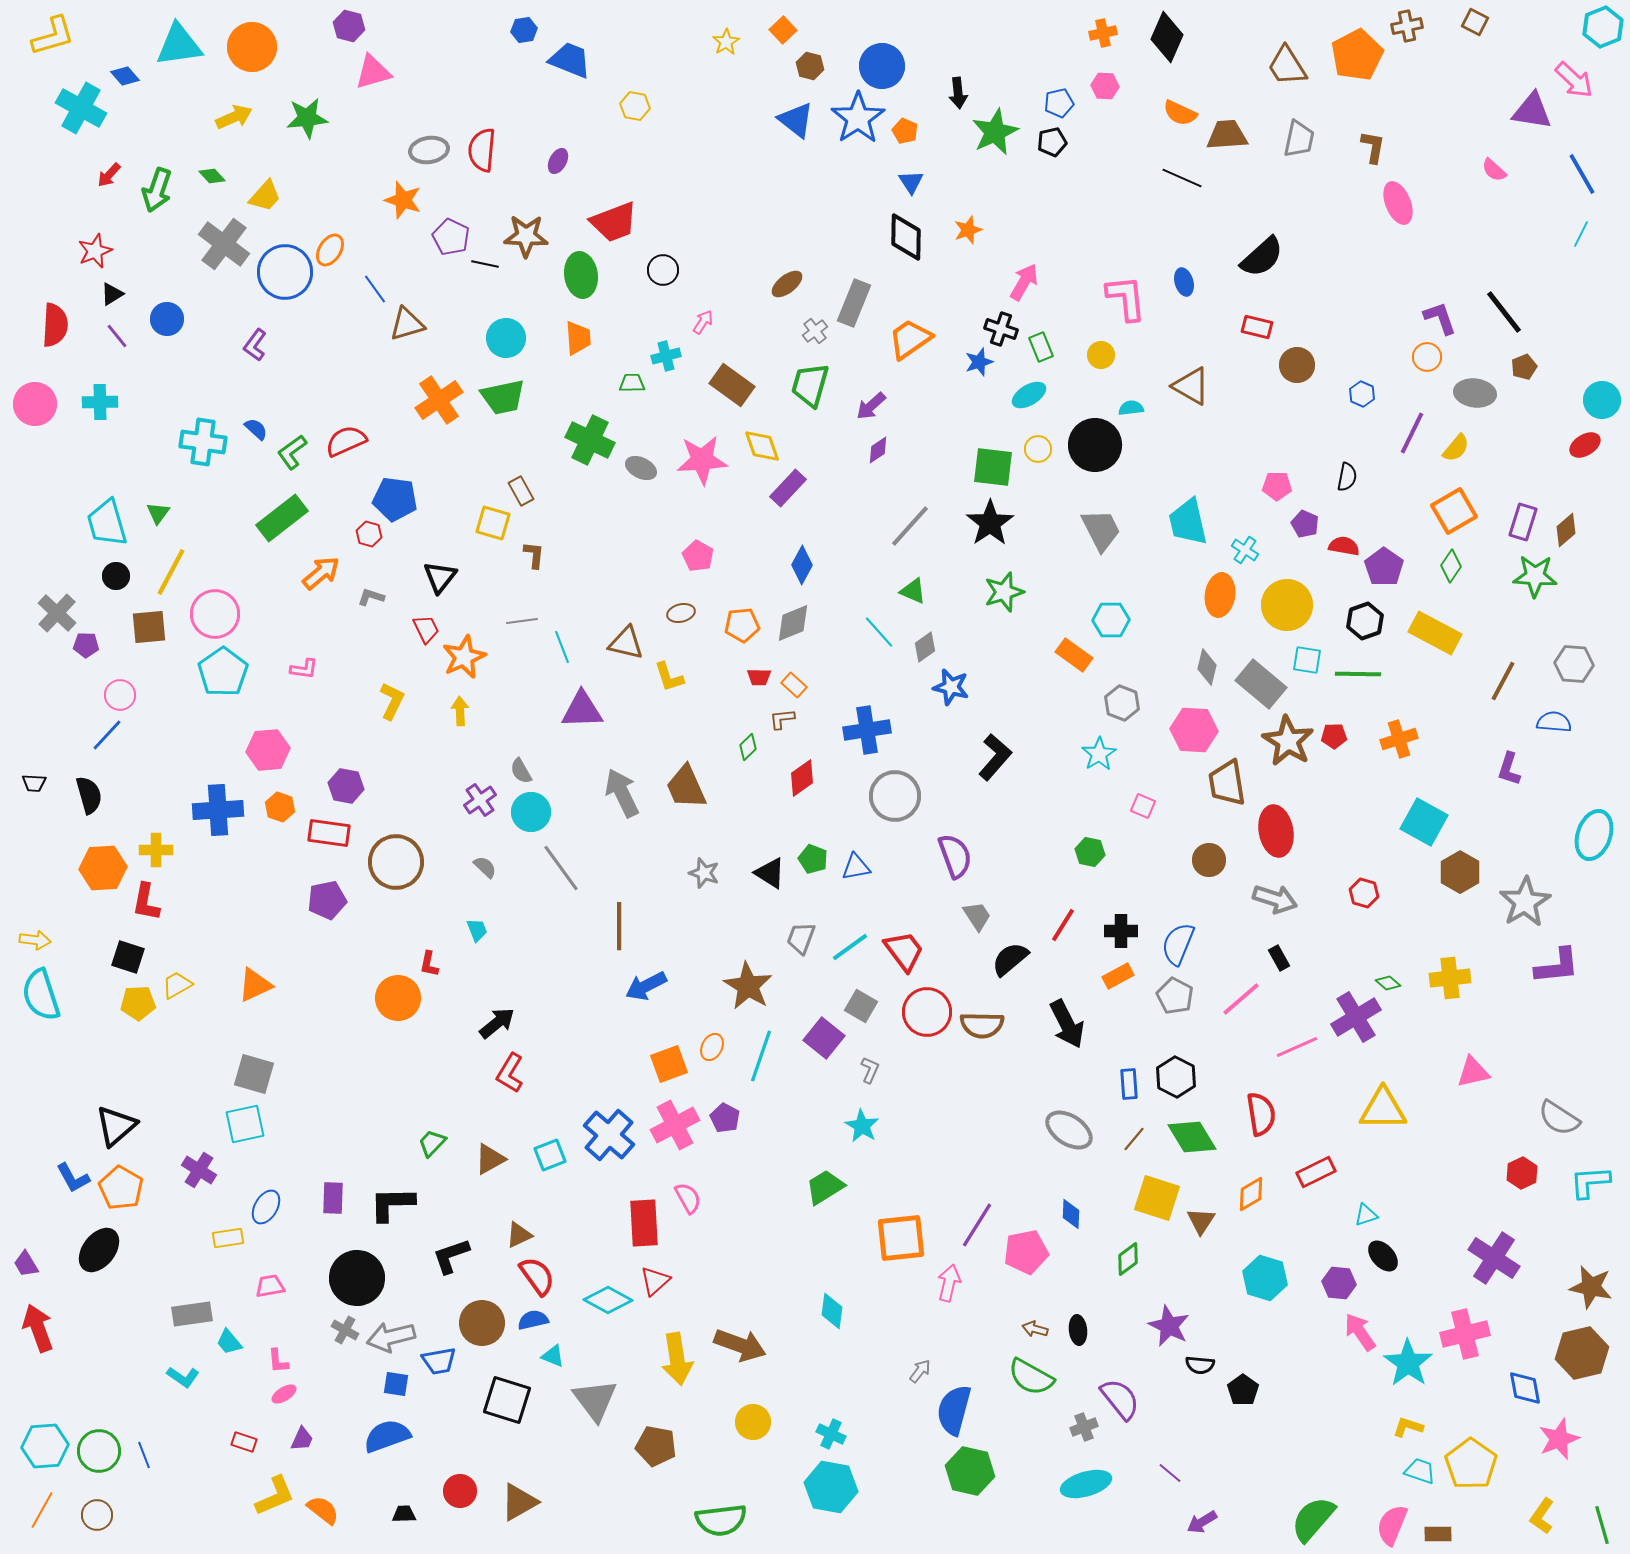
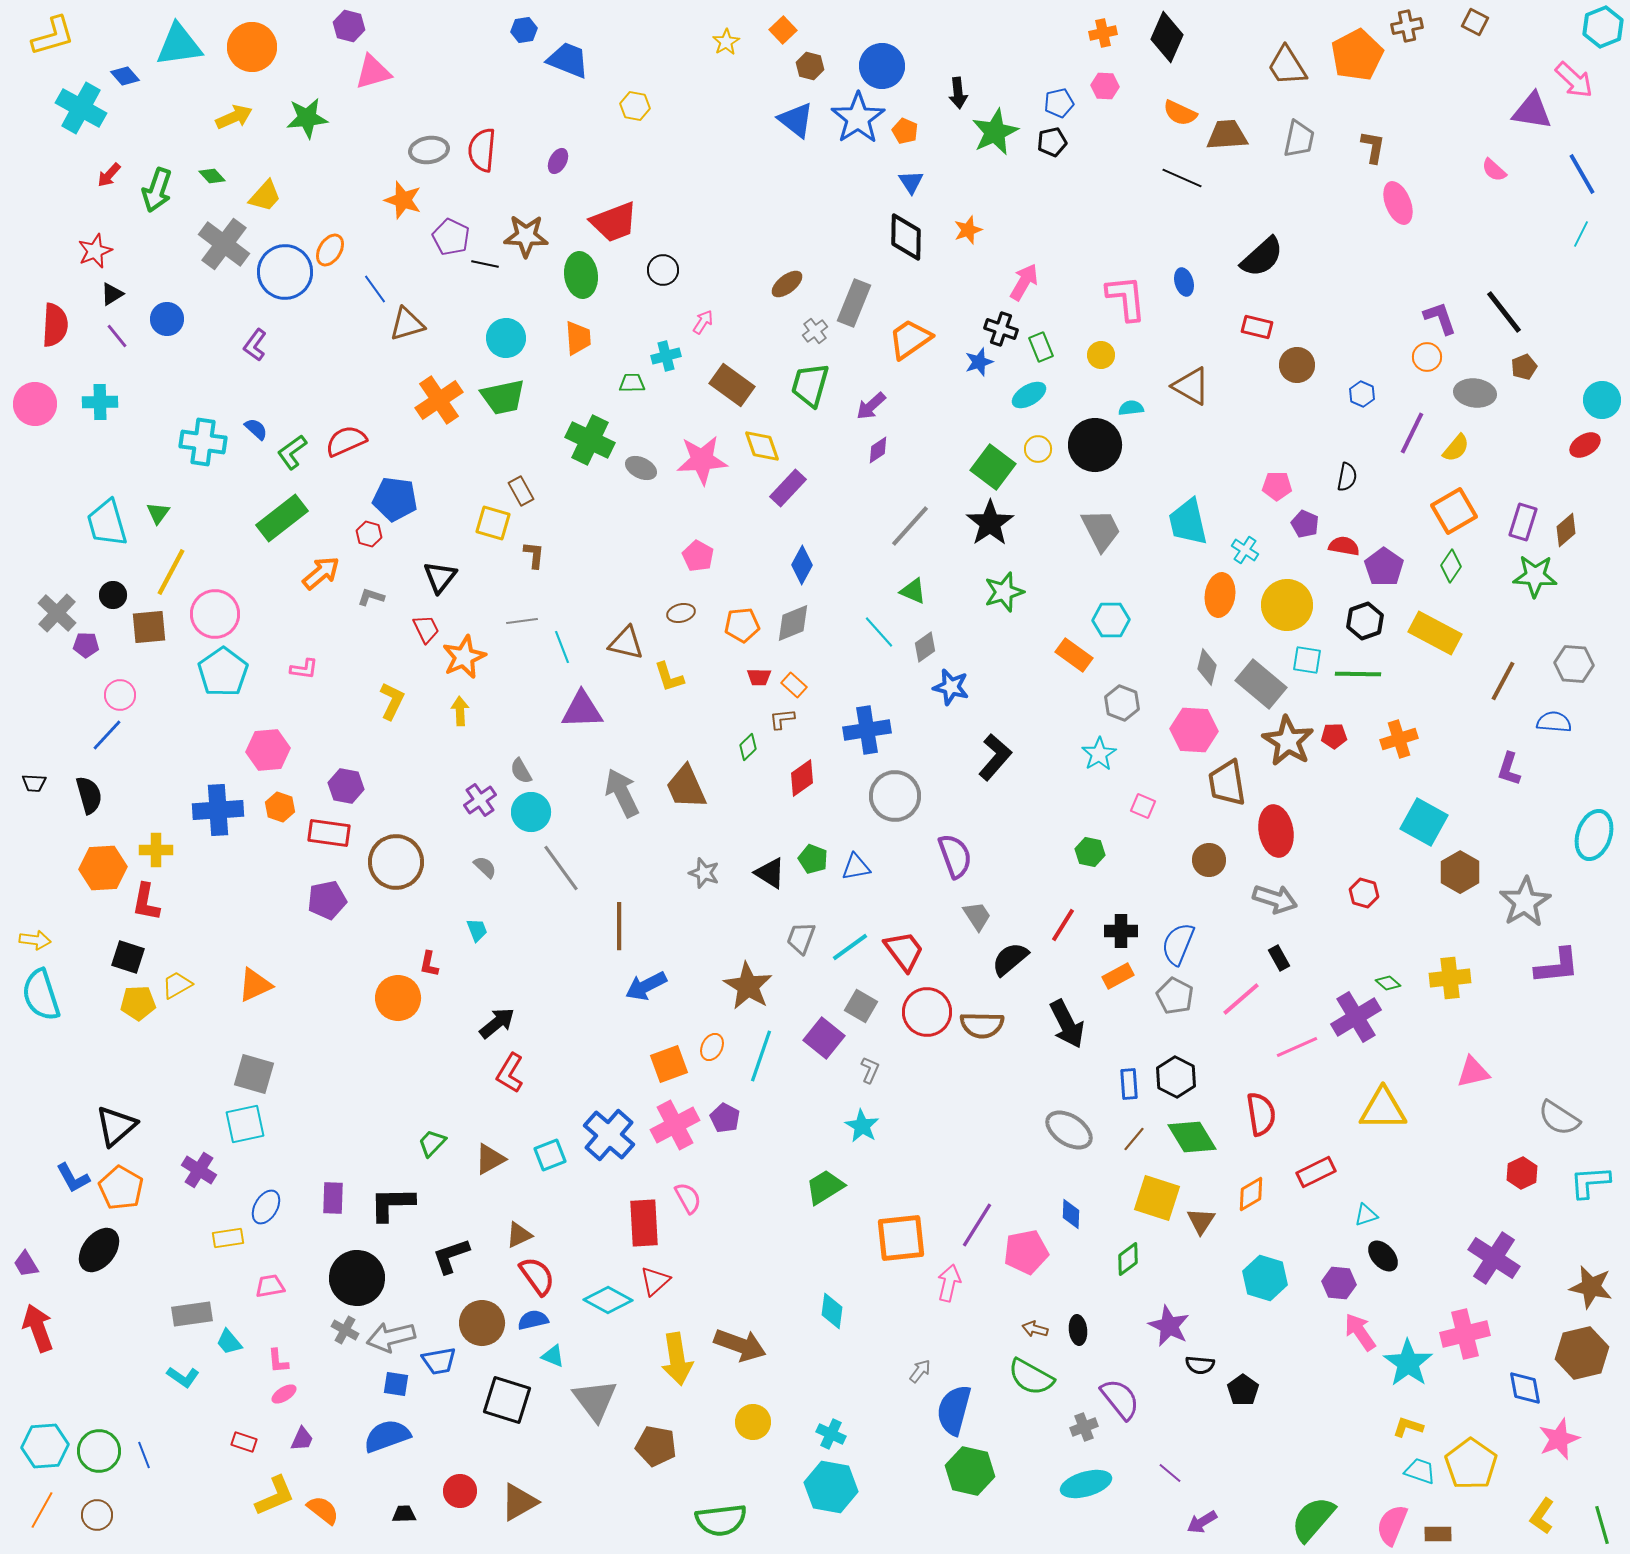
blue trapezoid at (570, 60): moved 2 px left
green square at (993, 467): rotated 30 degrees clockwise
black circle at (116, 576): moved 3 px left, 19 px down
